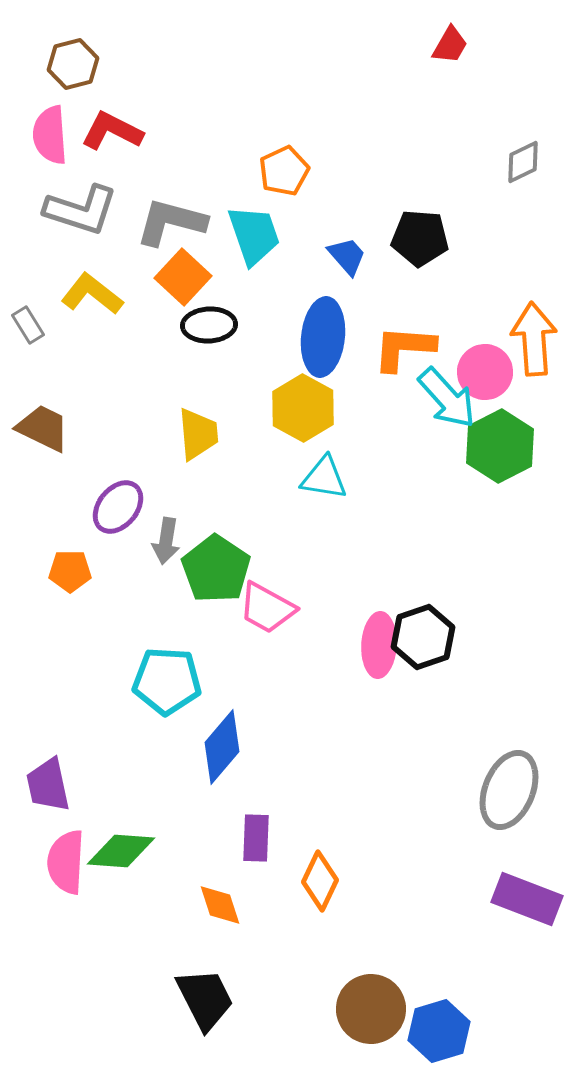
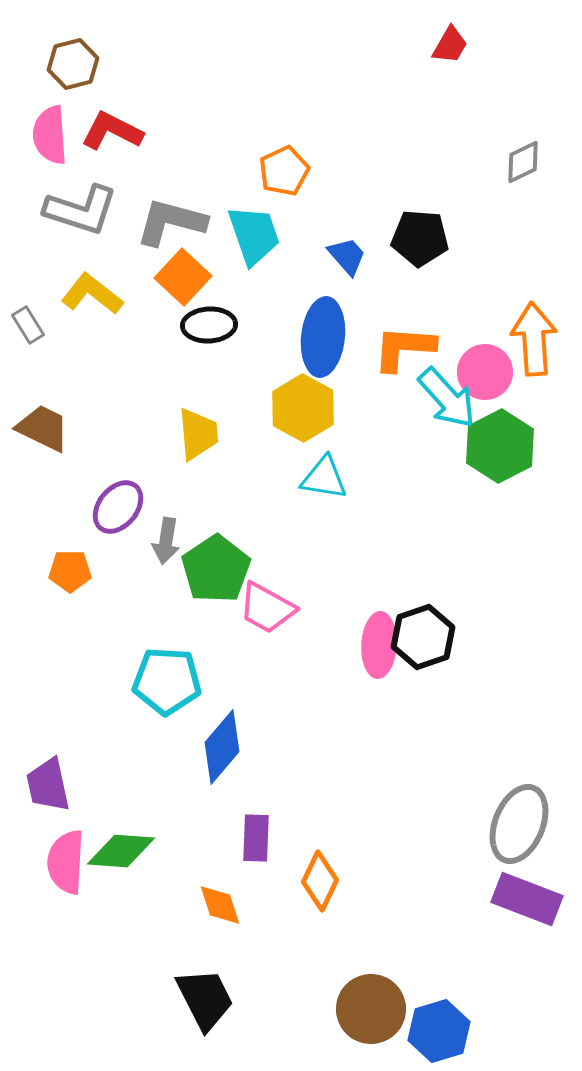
green pentagon at (216, 569): rotated 4 degrees clockwise
gray ellipse at (509, 790): moved 10 px right, 34 px down
